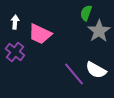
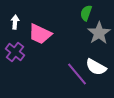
gray star: moved 2 px down
white semicircle: moved 3 px up
purple line: moved 3 px right
